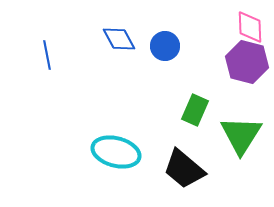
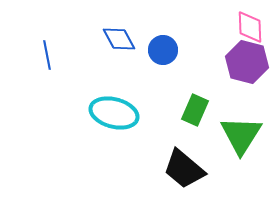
blue circle: moved 2 px left, 4 px down
cyan ellipse: moved 2 px left, 39 px up
